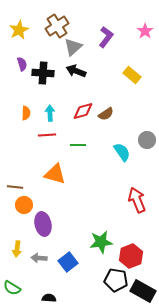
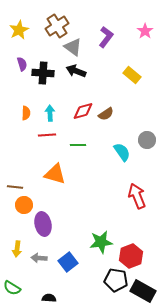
gray triangle: rotated 42 degrees counterclockwise
red arrow: moved 4 px up
